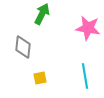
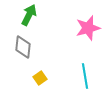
green arrow: moved 13 px left, 1 px down
pink star: rotated 25 degrees counterclockwise
yellow square: rotated 24 degrees counterclockwise
